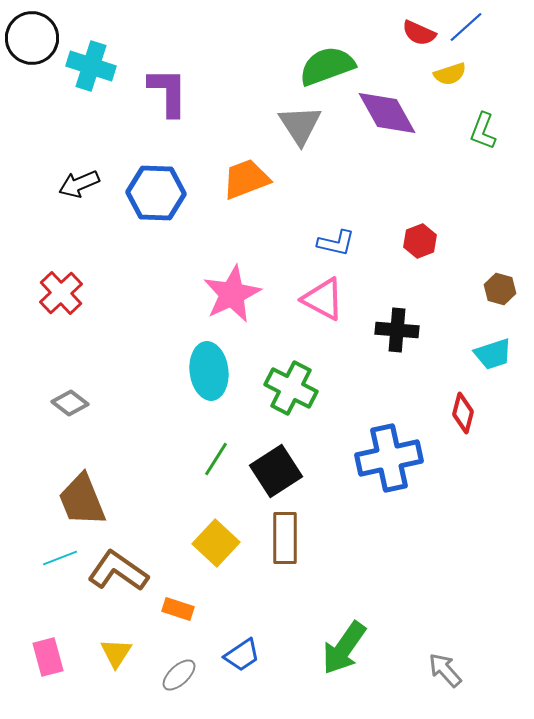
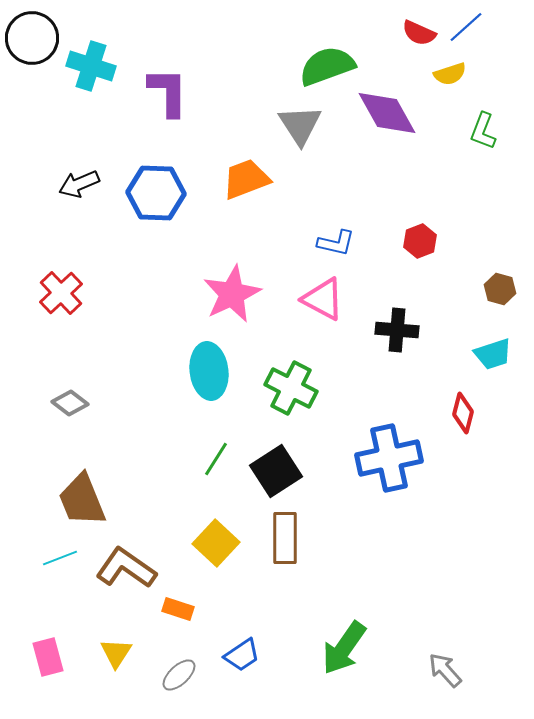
brown L-shape: moved 8 px right, 3 px up
